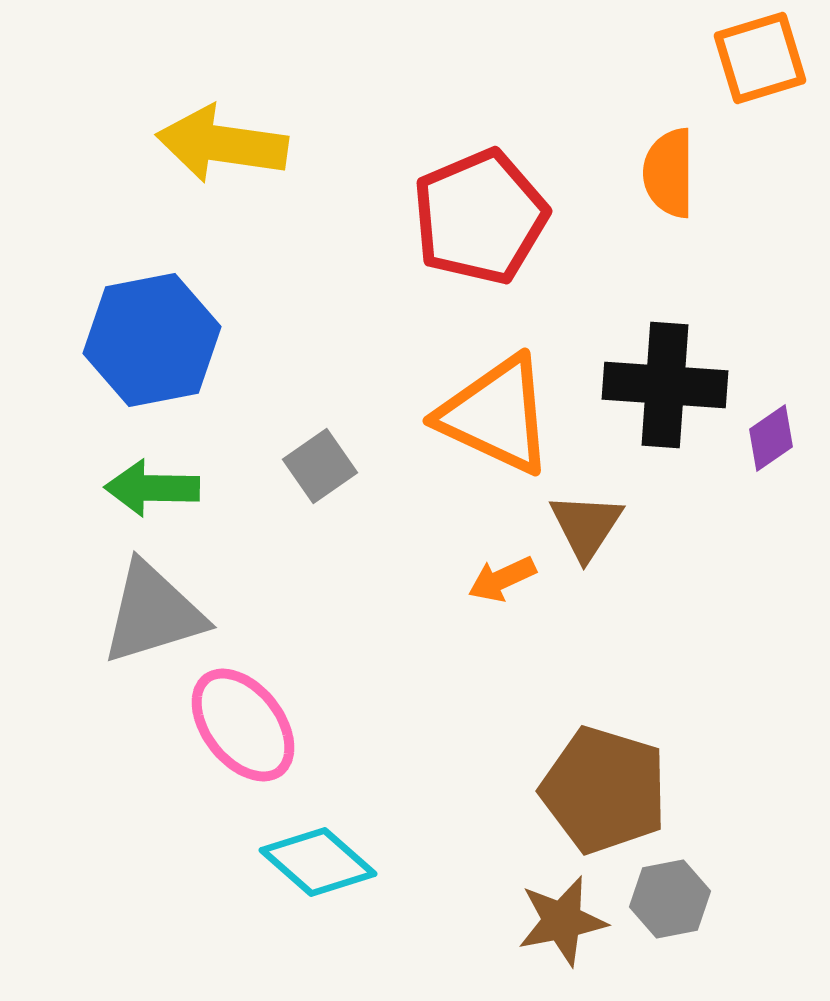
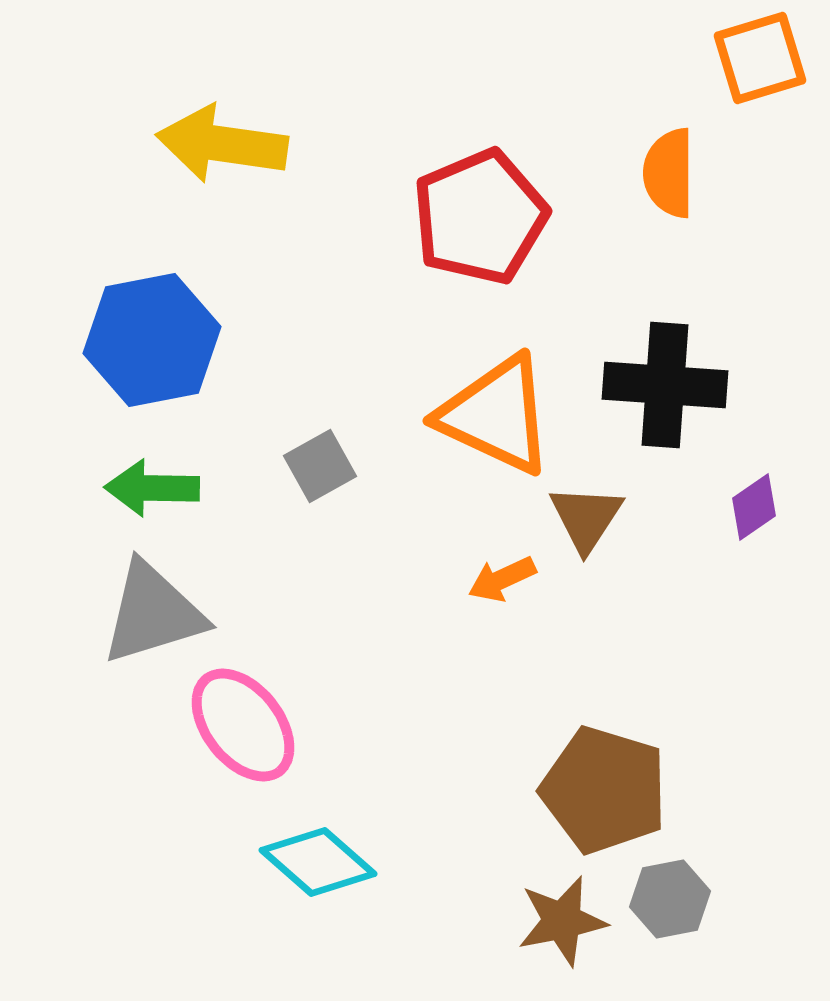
purple diamond: moved 17 px left, 69 px down
gray square: rotated 6 degrees clockwise
brown triangle: moved 8 px up
